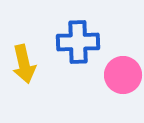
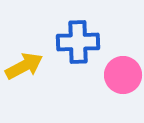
yellow arrow: moved 2 px down; rotated 105 degrees counterclockwise
